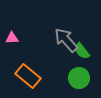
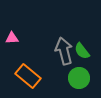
gray arrow: moved 2 px left, 11 px down; rotated 28 degrees clockwise
